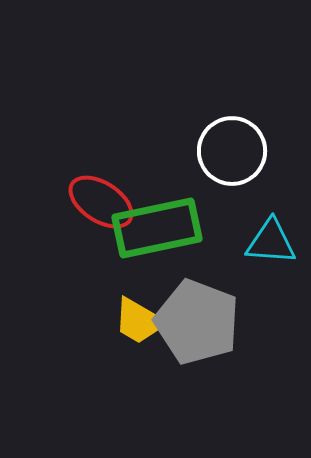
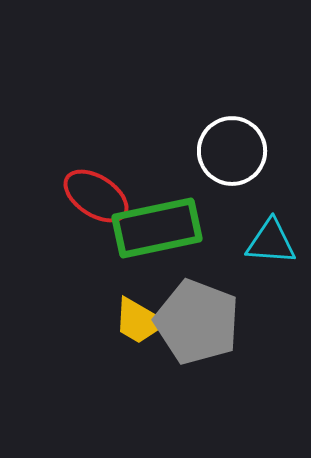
red ellipse: moved 5 px left, 6 px up
